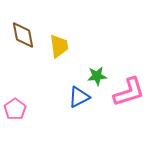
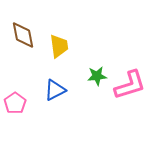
pink L-shape: moved 1 px right, 7 px up
blue triangle: moved 24 px left, 7 px up
pink pentagon: moved 6 px up
